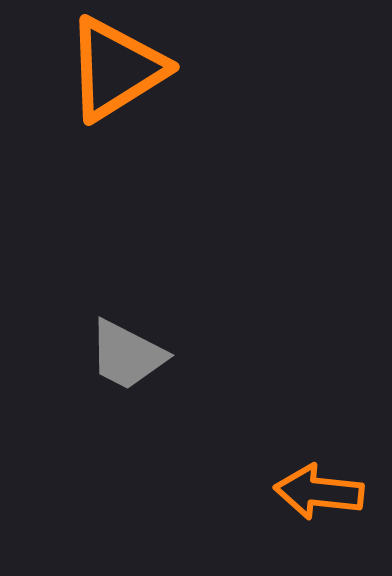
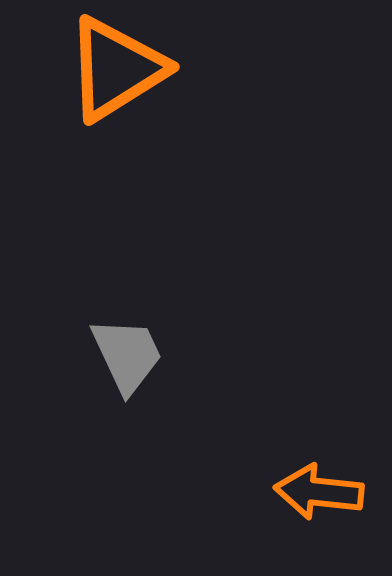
gray trapezoid: rotated 142 degrees counterclockwise
